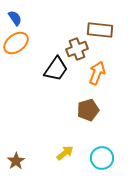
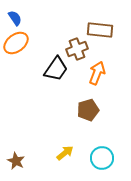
brown star: rotated 12 degrees counterclockwise
